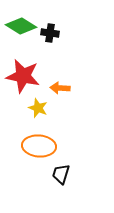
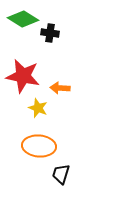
green diamond: moved 2 px right, 7 px up
